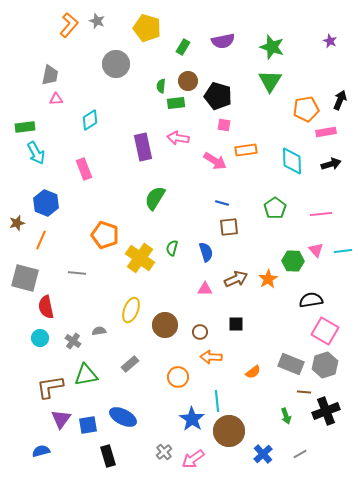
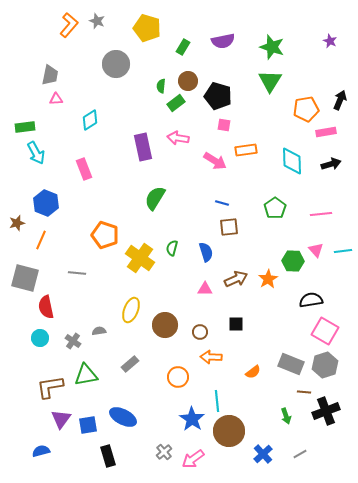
green rectangle at (176, 103): rotated 30 degrees counterclockwise
